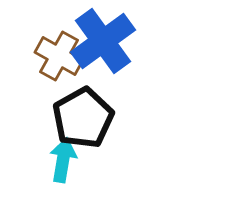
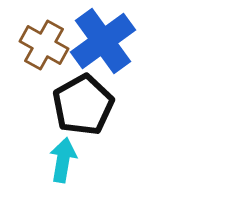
brown cross: moved 15 px left, 11 px up
black pentagon: moved 13 px up
